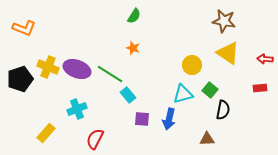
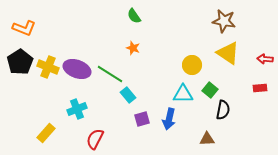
green semicircle: rotated 112 degrees clockwise
black pentagon: moved 17 px up; rotated 15 degrees counterclockwise
cyan triangle: rotated 15 degrees clockwise
purple square: rotated 21 degrees counterclockwise
